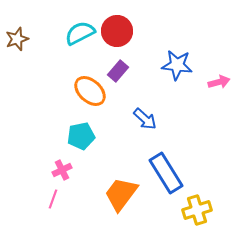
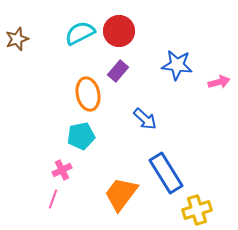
red circle: moved 2 px right
orange ellipse: moved 2 px left, 3 px down; rotated 36 degrees clockwise
